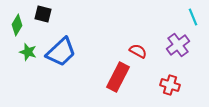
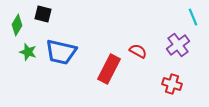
blue trapezoid: rotated 56 degrees clockwise
red rectangle: moved 9 px left, 8 px up
red cross: moved 2 px right, 1 px up
